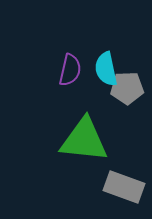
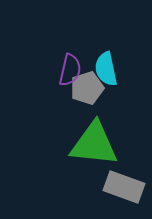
gray pentagon: moved 40 px left; rotated 16 degrees counterclockwise
green triangle: moved 10 px right, 4 px down
